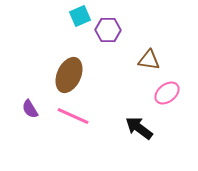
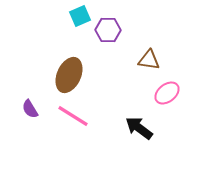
pink line: rotated 8 degrees clockwise
